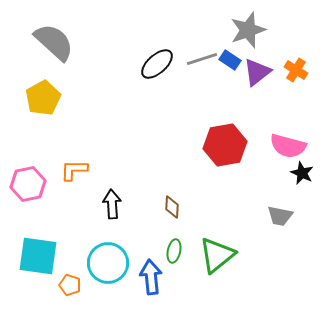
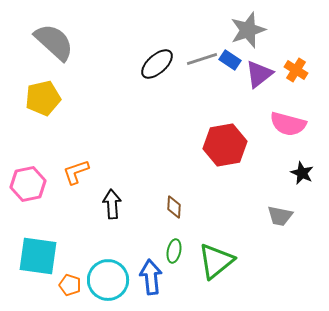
purple triangle: moved 2 px right, 2 px down
yellow pentagon: rotated 16 degrees clockwise
pink semicircle: moved 22 px up
orange L-shape: moved 2 px right, 2 px down; rotated 20 degrees counterclockwise
brown diamond: moved 2 px right
green triangle: moved 1 px left, 6 px down
cyan circle: moved 17 px down
